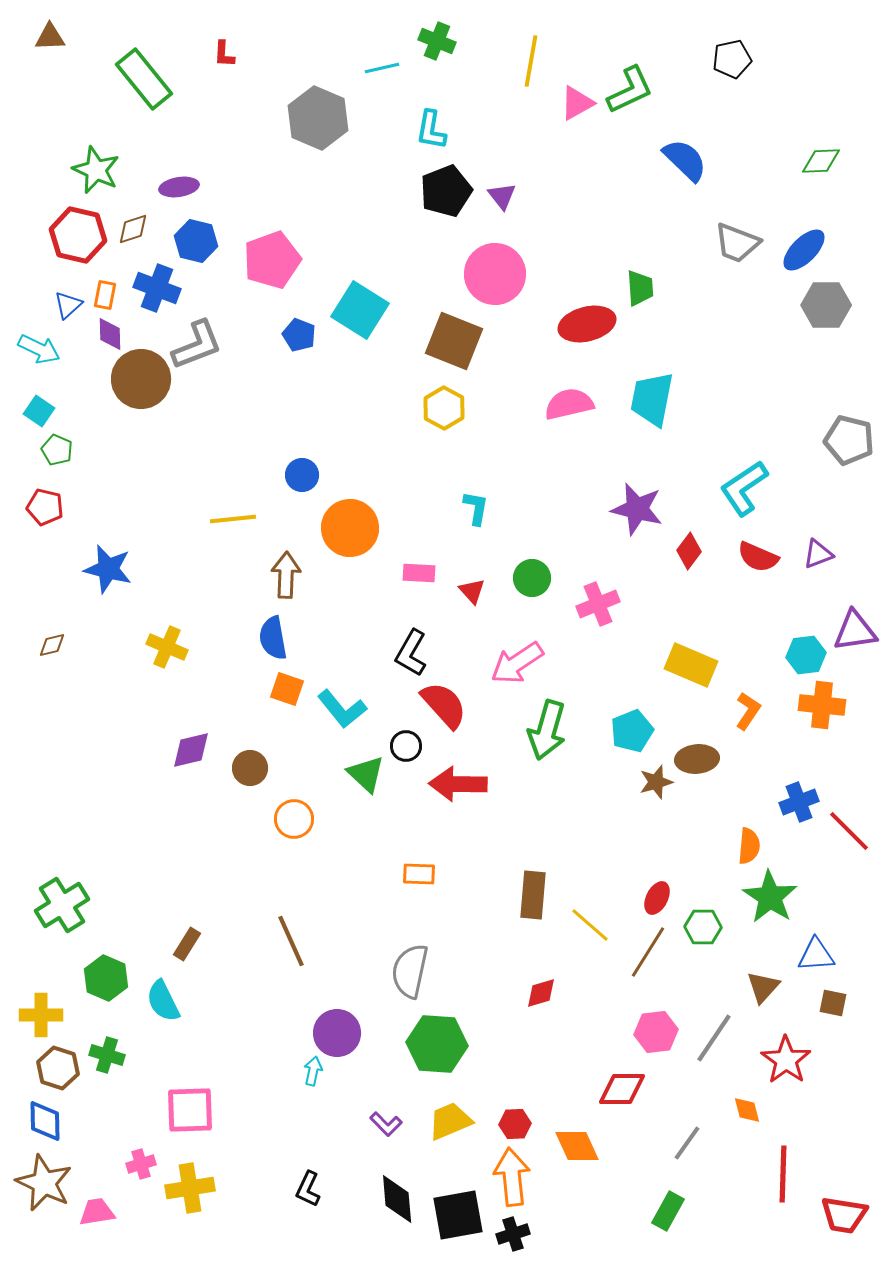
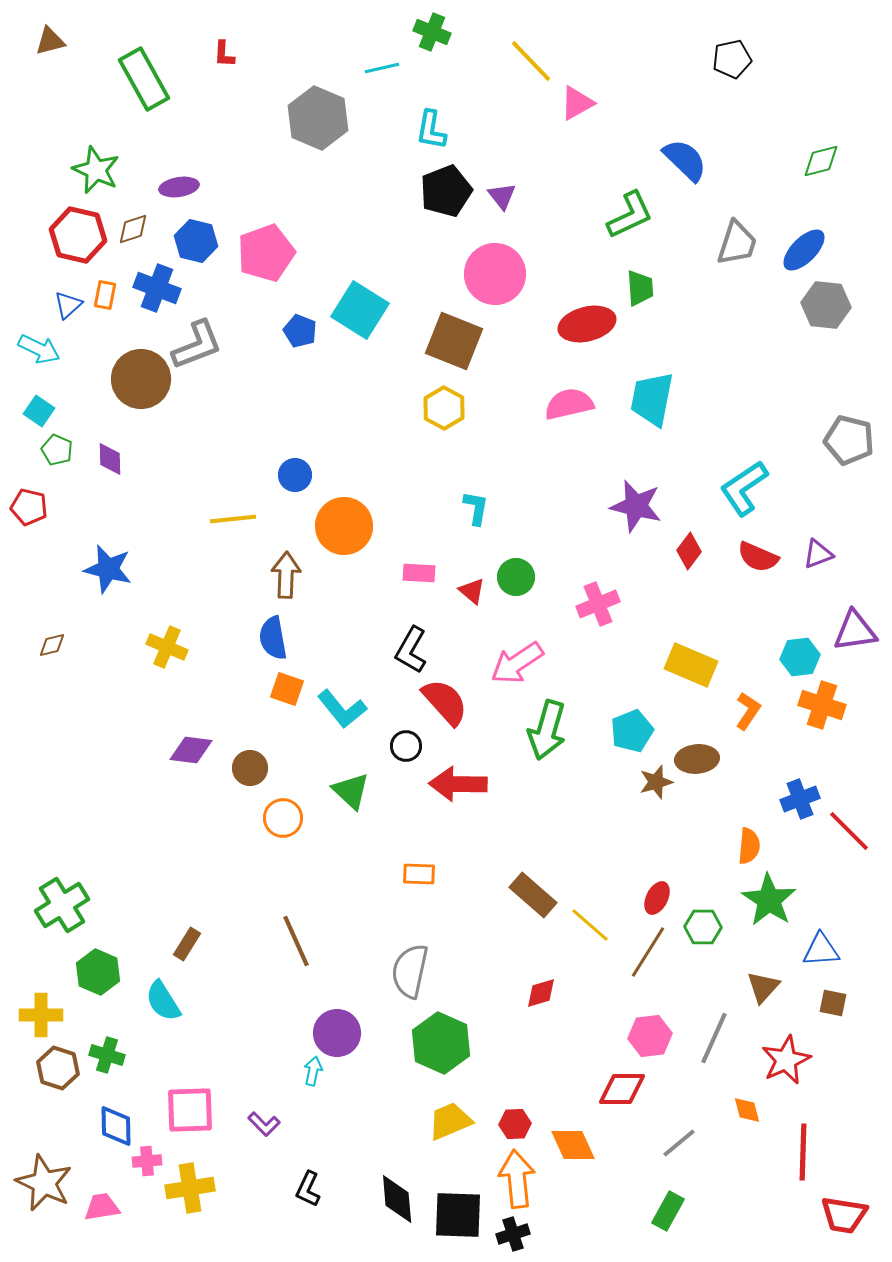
brown triangle at (50, 37): moved 4 px down; rotated 12 degrees counterclockwise
green cross at (437, 41): moved 5 px left, 9 px up
yellow line at (531, 61): rotated 54 degrees counterclockwise
green rectangle at (144, 79): rotated 10 degrees clockwise
green L-shape at (630, 90): moved 125 px down
green diamond at (821, 161): rotated 12 degrees counterclockwise
gray trapezoid at (737, 243): rotated 93 degrees counterclockwise
pink pentagon at (272, 260): moved 6 px left, 7 px up
gray hexagon at (826, 305): rotated 6 degrees clockwise
purple diamond at (110, 334): moved 125 px down
blue pentagon at (299, 335): moved 1 px right, 4 px up
blue circle at (302, 475): moved 7 px left
red pentagon at (45, 507): moved 16 px left
purple star at (637, 509): moved 1 px left, 3 px up
orange circle at (350, 528): moved 6 px left, 2 px up
green circle at (532, 578): moved 16 px left, 1 px up
red triangle at (472, 591): rotated 8 degrees counterclockwise
black L-shape at (411, 653): moved 3 px up
cyan hexagon at (806, 655): moved 6 px left, 2 px down
red semicircle at (444, 705): moved 1 px right, 3 px up
orange cross at (822, 705): rotated 12 degrees clockwise
purple diamond at (191, 750): rotated 21 degrees clockwise
green triangle at (366, 774): moved 15 px left, 17 px down
blue cross at (799, 802): moved 1 px right, 3 px up
orange circle at (294, 819): moved 11 px left, 1 px up
brown rectangle at (533, 895): rotated 54 degrees counterclockwise
green star at (770, 897): moved 1 px left, 3 px down
brown line at (291, 941): moved 5 px right
blue triangle at (816, 955): moved 5 px right, 5 px up
green hexagon at (106, 978): moved 8 px left, 6 px up
cyan semicircle at (163, 1001): rotated 6 degrees counterclockwise
pink hexagon at (656, 1032): moved 6 px left, 4 px down
gray line at (714, 1038): rotated 10 degrees counterclockwise
green hexagon at (437, 1044): moved 4 px right, 1 px up; rotated 20 degrees clockwise
red star at (786, 1060): rotated 12 degrees clockwise
blue diamond at (45, 1121): moved 71 px right, 5 px down
purple L-shape at (386, 1124): moved 122 px left
gray line at (687, 1143): moved 8 px left; rotated 15 degrees clockwise
orange diamond at (577, 1146): moved 4 px left, 1 px up
pink cross at (141, 1164): moved 6 px right, 3 px up; rotated 12 degrees clockwise
red line at (783, 1174): moved 20 px right, 22 px up
orange arrow at (512, 1177): moved 5 px right, 2 px down
pink trapezoid at (97, 1212): moved 5 px right, 5 px up
black square at (458, 1215): rotated 12 degrees clockwise
